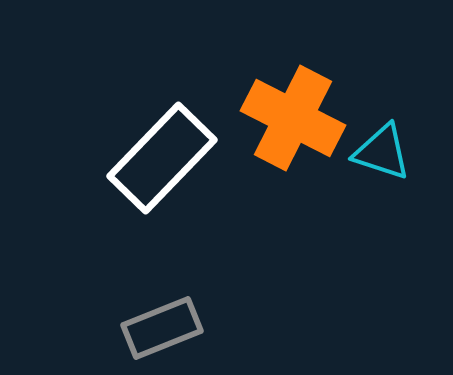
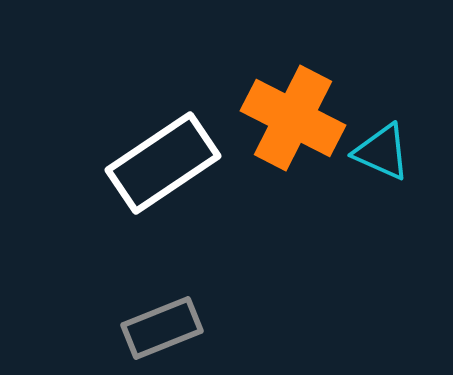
cyan triangle: rotated 6 degrees clockwise
white rectangle: moved 1 px right, 5 px down; rotated 12 degrees clockwise
